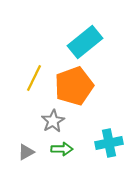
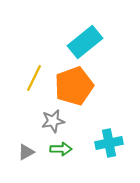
gray star: rotated 20 degrees clockwise
green arrow: moved 1 px left
